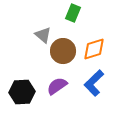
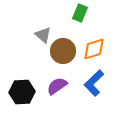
green rectangle: moved 7 px right
